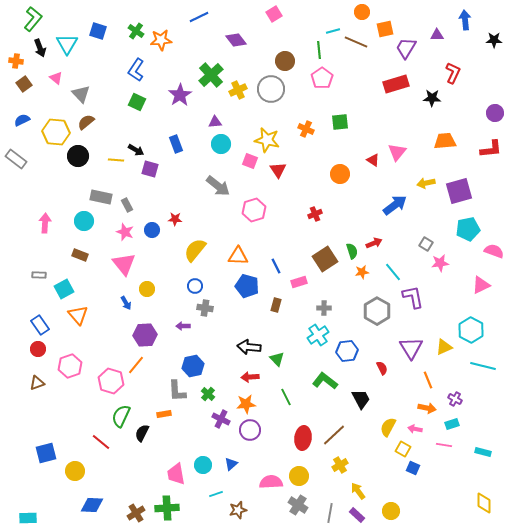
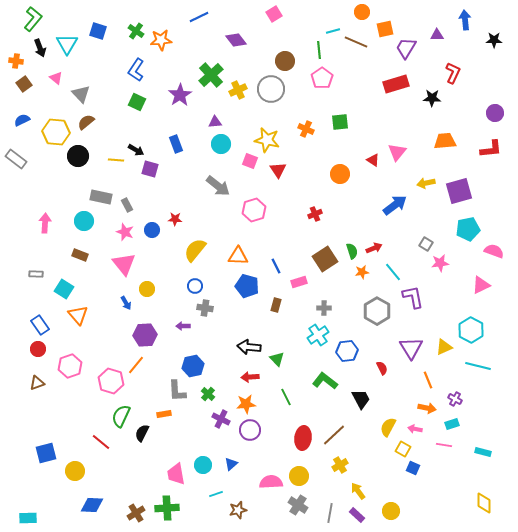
red arrow at (374, 243): moved 5 px down
gray rectangle at (39, 275): moved 3 px left, 1 px up
cyan square at (64, 289): rotated 30 degrees counterclockwise
cyan line at (483, 366): moved 5 px left
